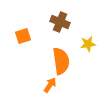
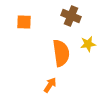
brown cross: moved 11 px right, 6 px up
orange square: moved 1 px right, 14 px up; rotated 21 degrees clockwise
orange semicircle: moved 8 px up
